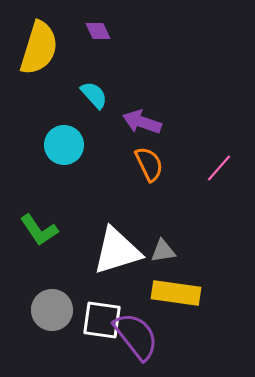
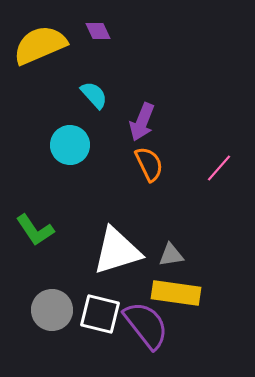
yellow semicircle: moved 1 px right, 3 px up; rotated 130 degrees counterclockwise
purple arrow: rotated 87 degrees counterclockwise
cyan circle: moved 6 px right
green L-shape: moved 4 px left
gray triangle: moved 8 px right, 4 px down
white square: moved 2 px left, 6 px up; rotated 6 degrees clockwise
purple semicircle: moved 10 px right, 11 px up
